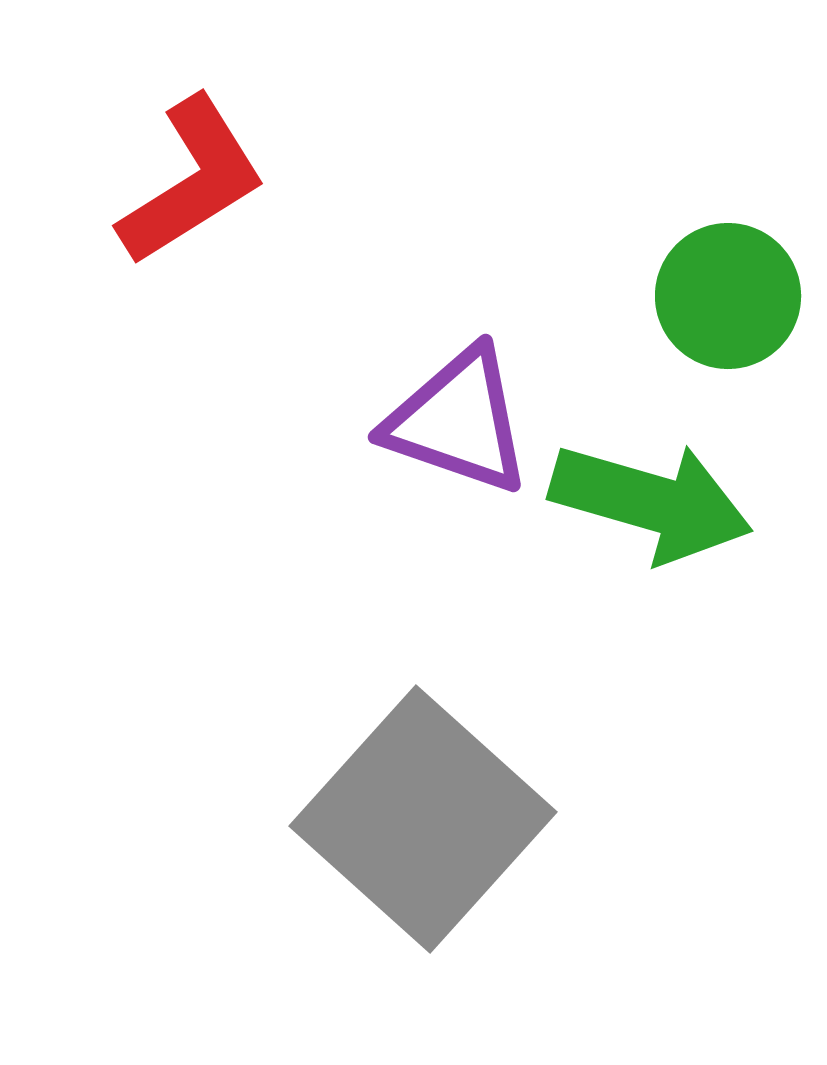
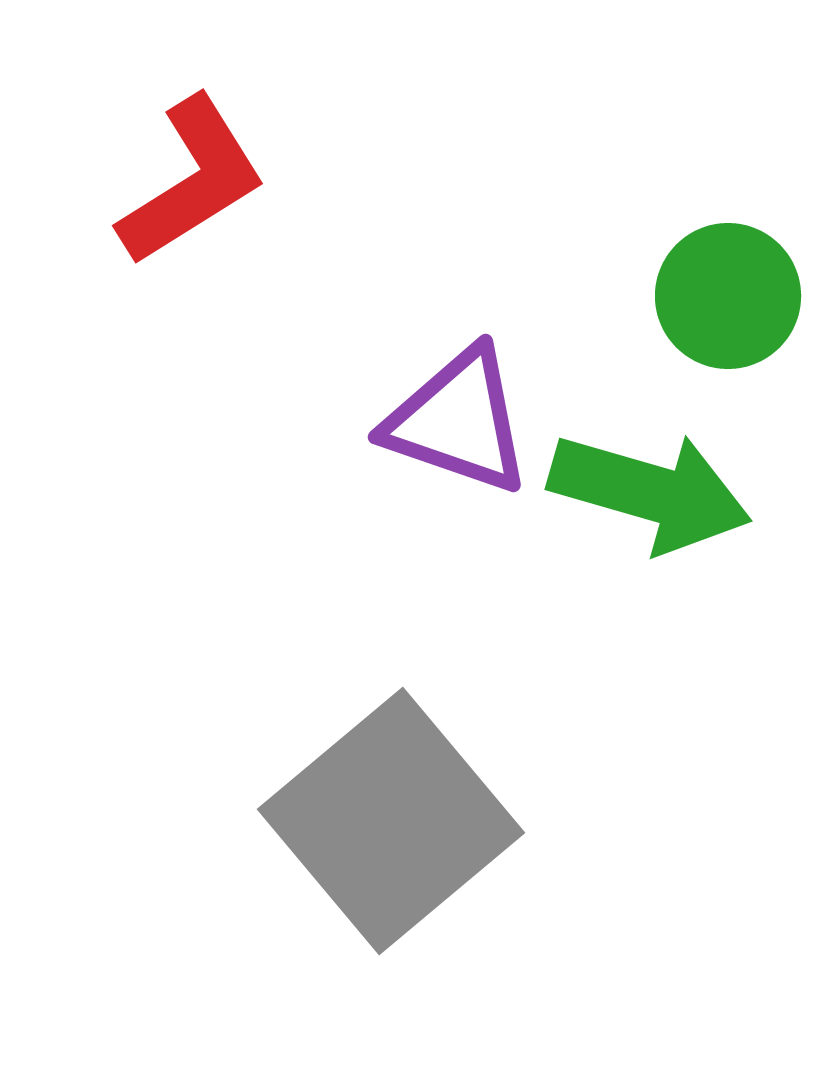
green arrow: moved 1 px left, 10 px up
gray square: moved 32 px left, 2 px down; rotated 8 degrees clockwise
